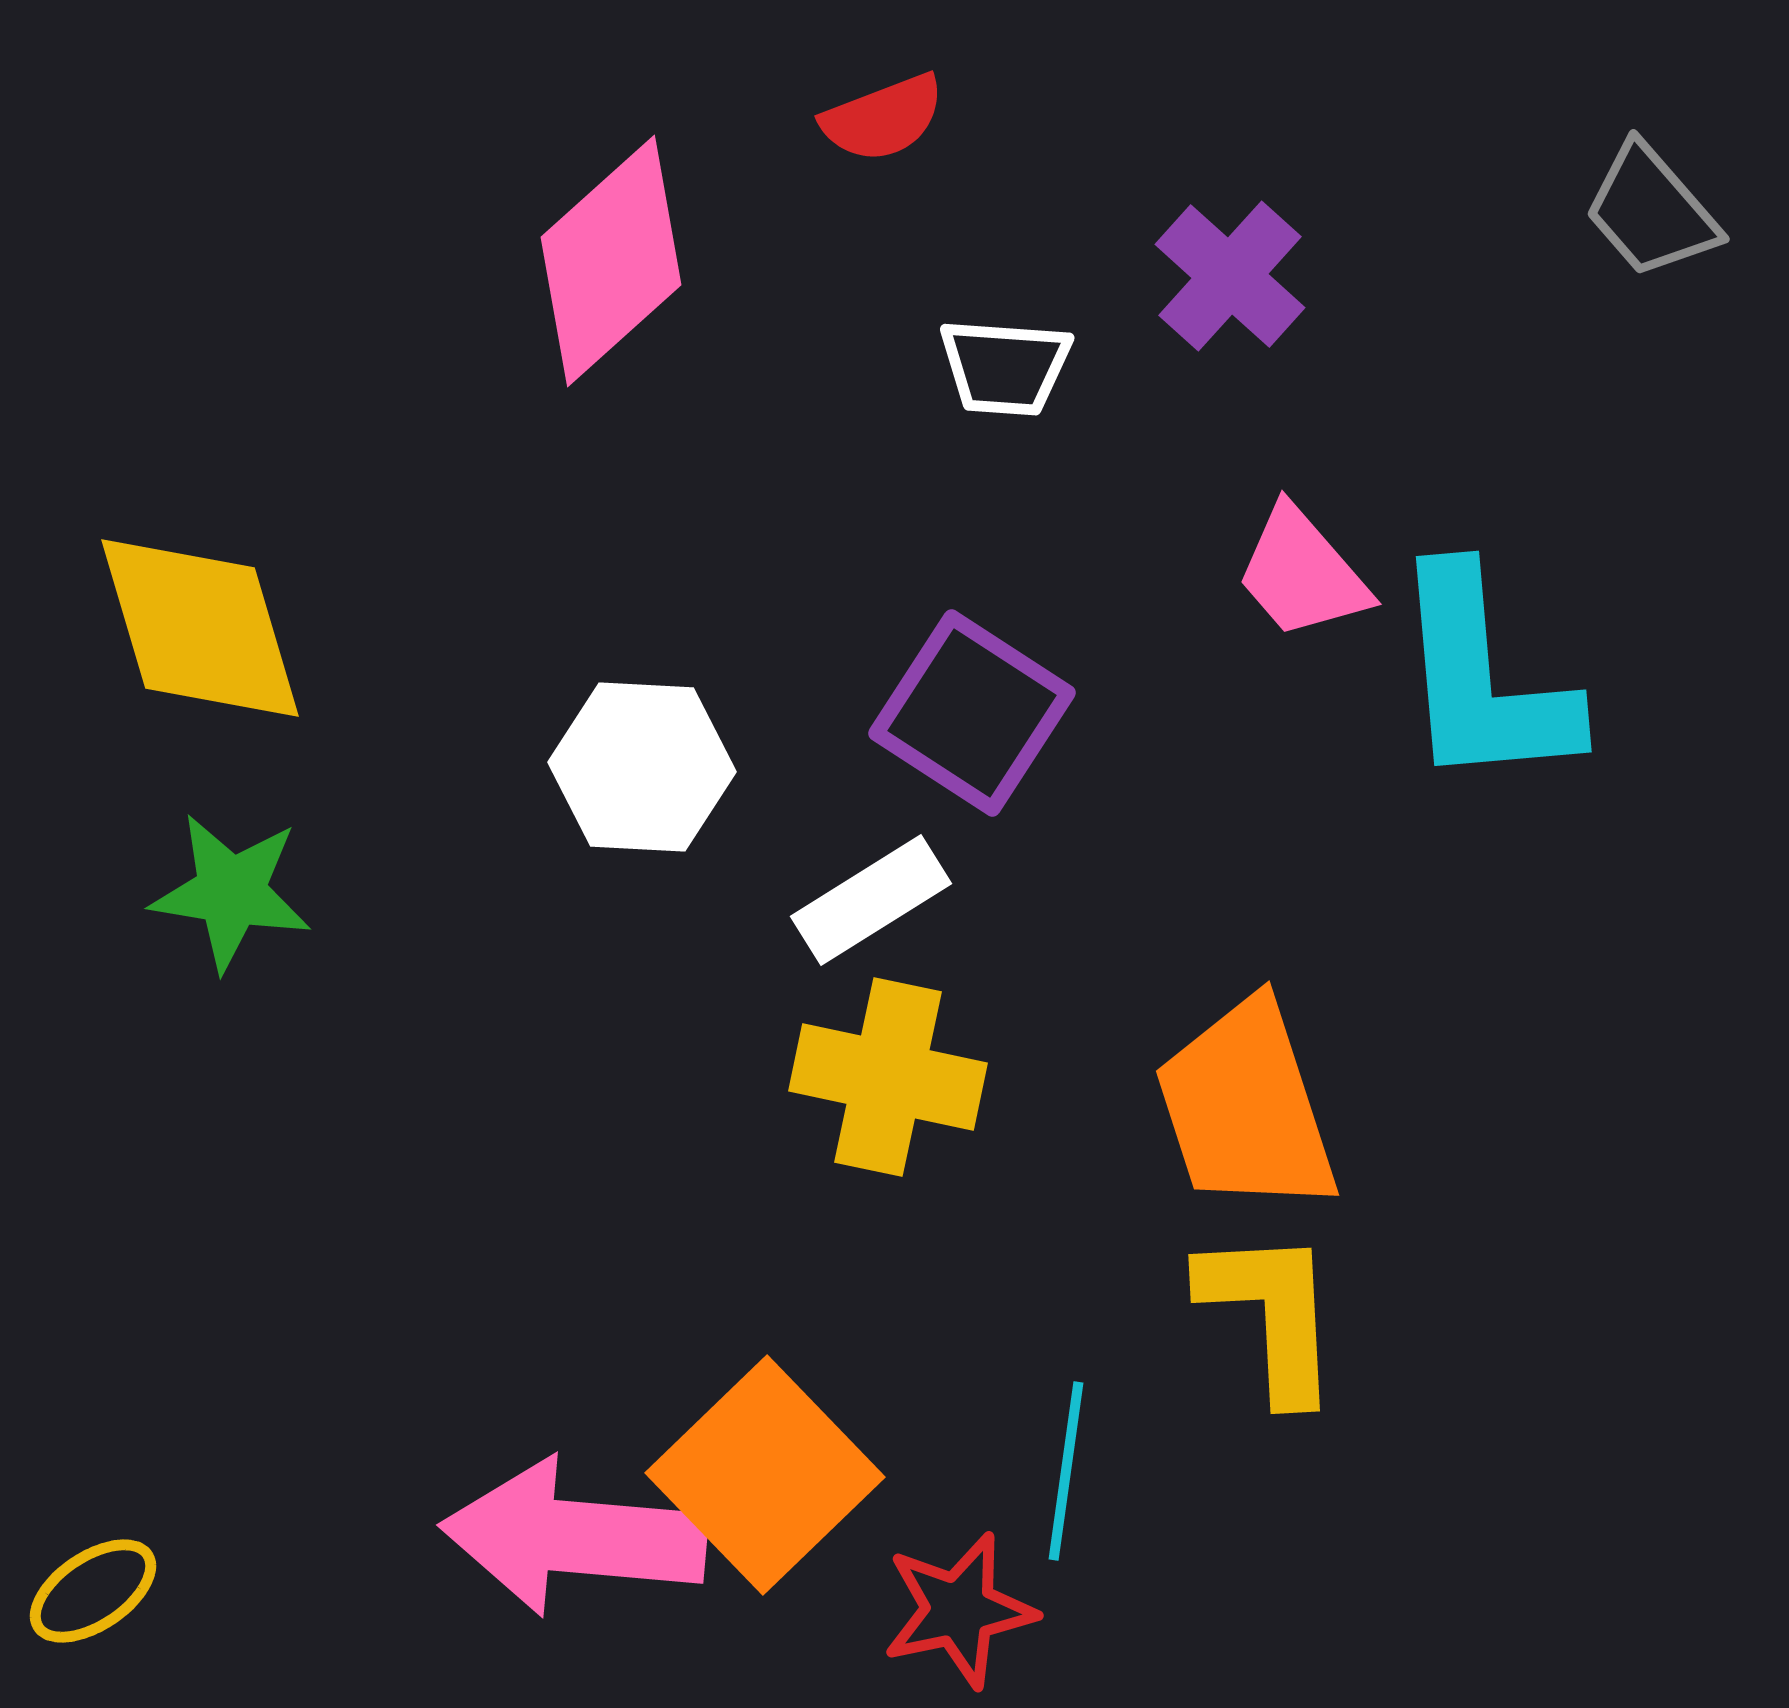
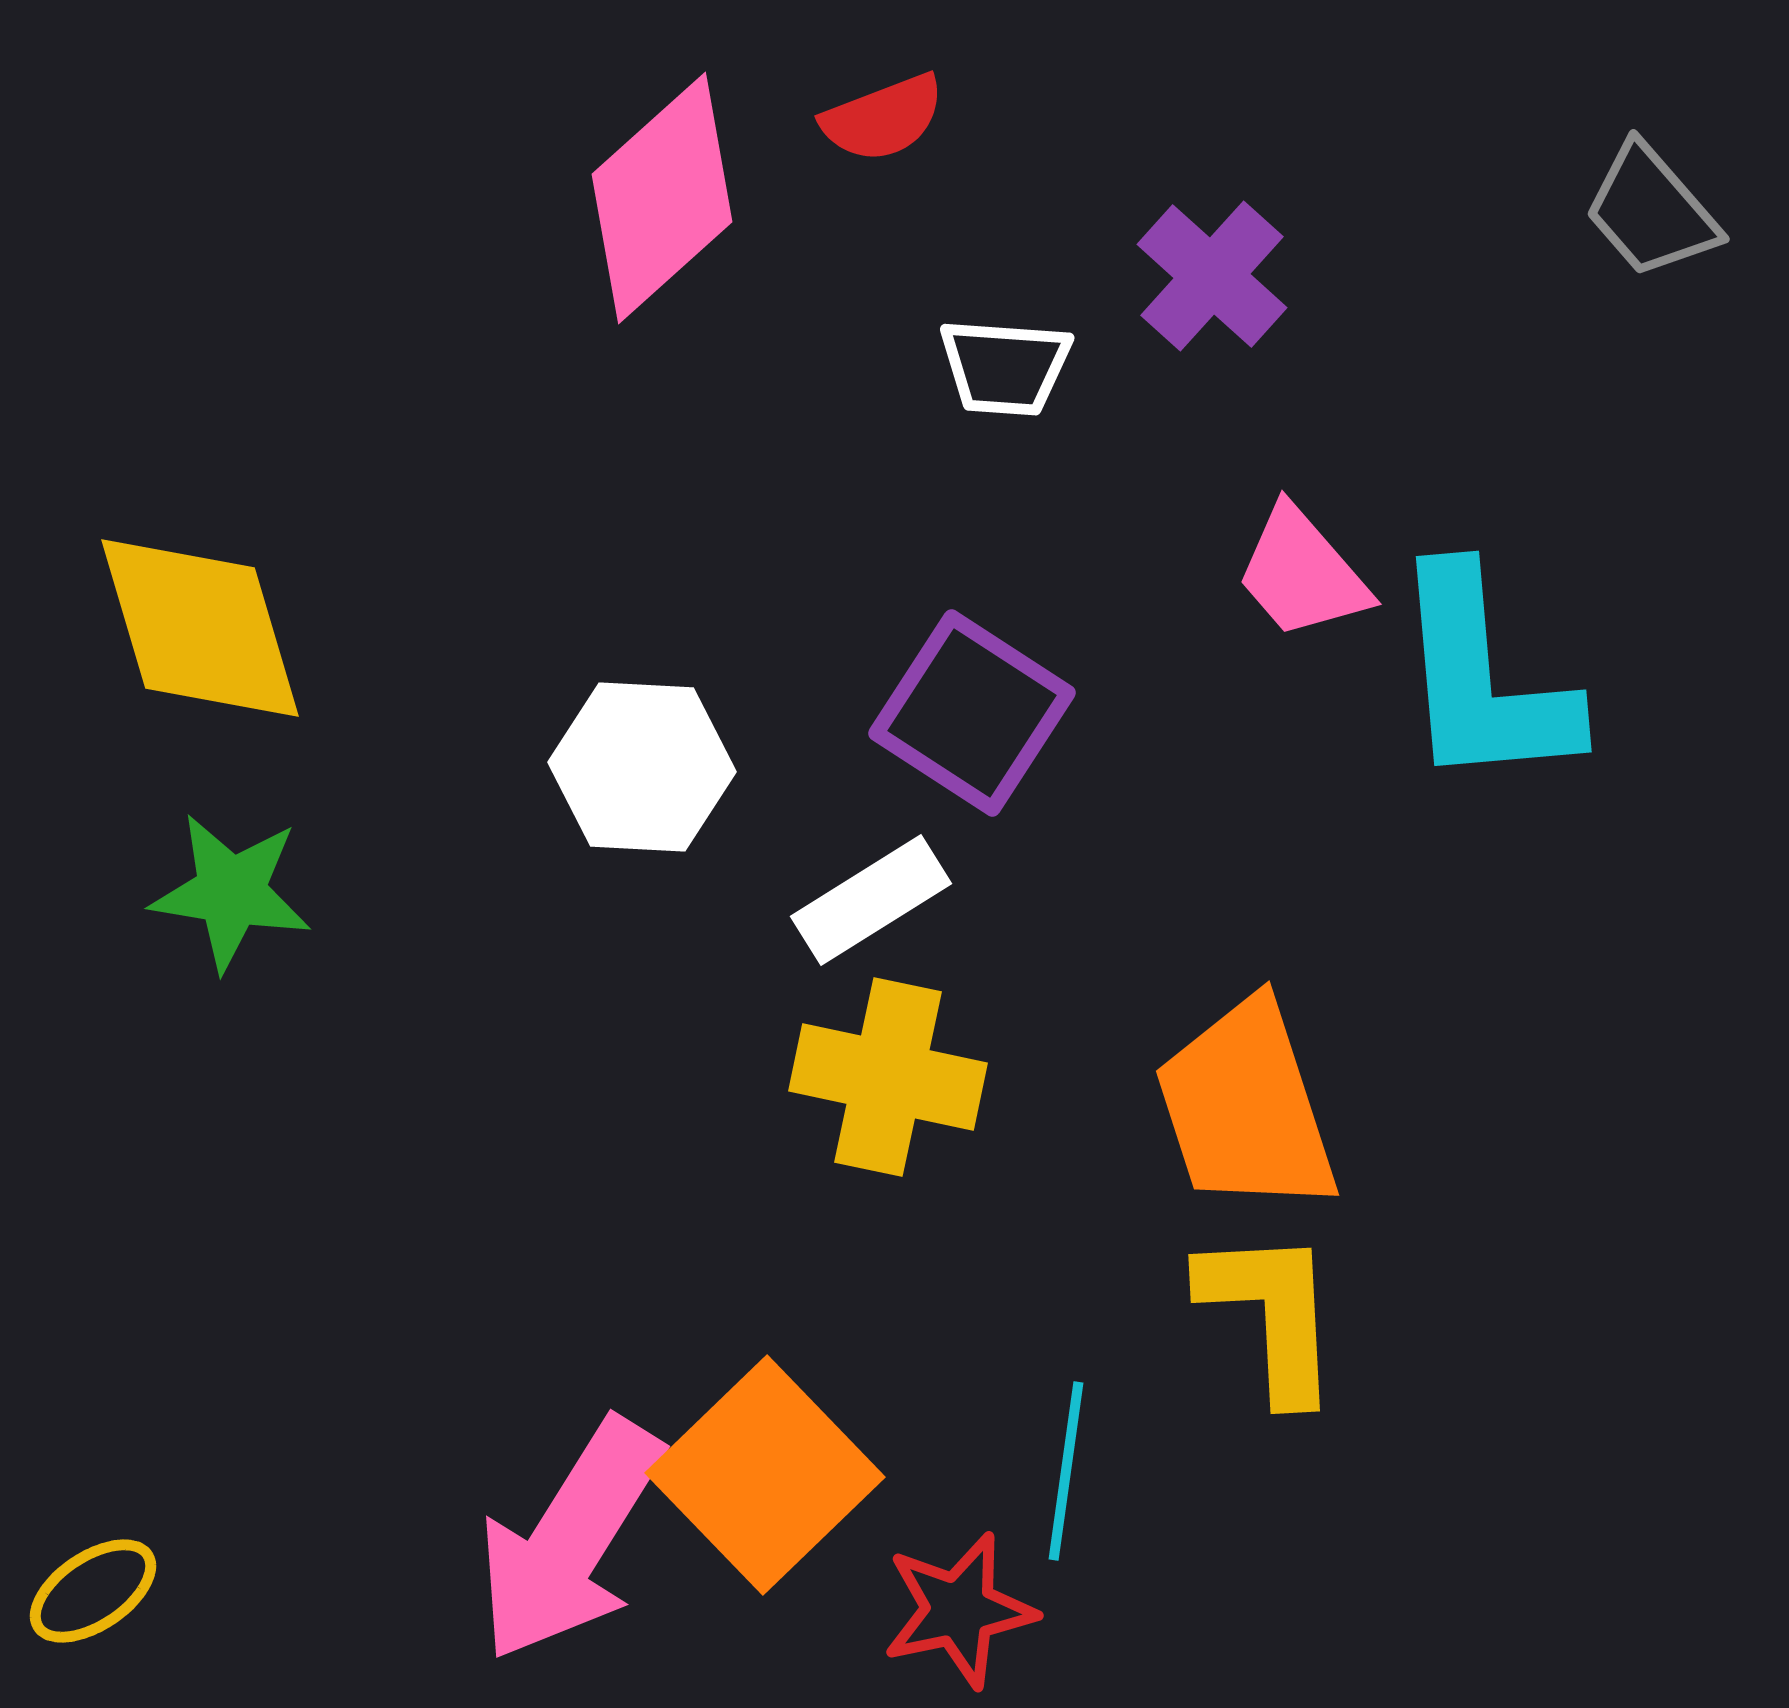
pink diamond: moved 51 px right, 63 px up
purple cross: moved 18 px left
pink arrow: moved 4 px left, 3 px down; rotated 63 degrees counterclockwise
